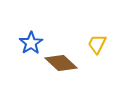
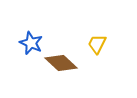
blue star: rotated 15 degrees counterclockwise
